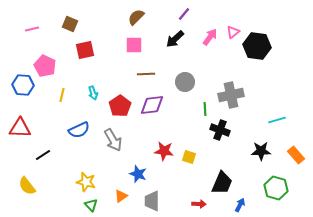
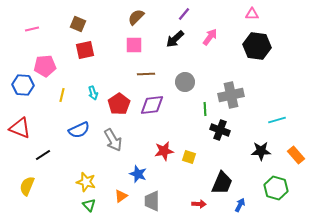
brown square: moved 8 px right
pink triangle: moved 19 px right, 18 px up; rotated 40 degrees clockwise
pink pentagon: rotated 30 degrees counterclockwise
red pentagon: moved 1 px left, 2 px up
red triangle: rotated 20 degrees clockwise
red star: rotated 18 degrees counterclockwise
yellow semicircle: rotated 60 degrees clockwise
green triangle: moved 2 px left
